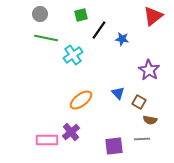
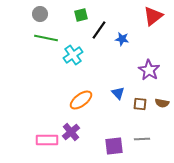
brown square: moved 1 px right, 2 px down; rotated 24 degrees counterclockwise
brown semicircle: moved 12 px right, 17 px up
